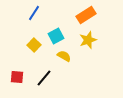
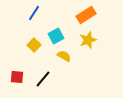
black line: moved 1 px left, 1 px down
